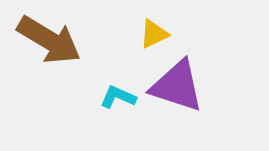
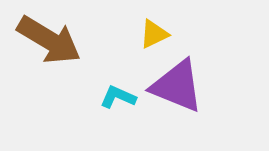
purple triangle: rotated 4 degrees clockwise
